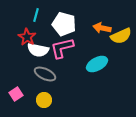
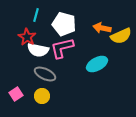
yellow circle: moved 2 px left, 4 px up
